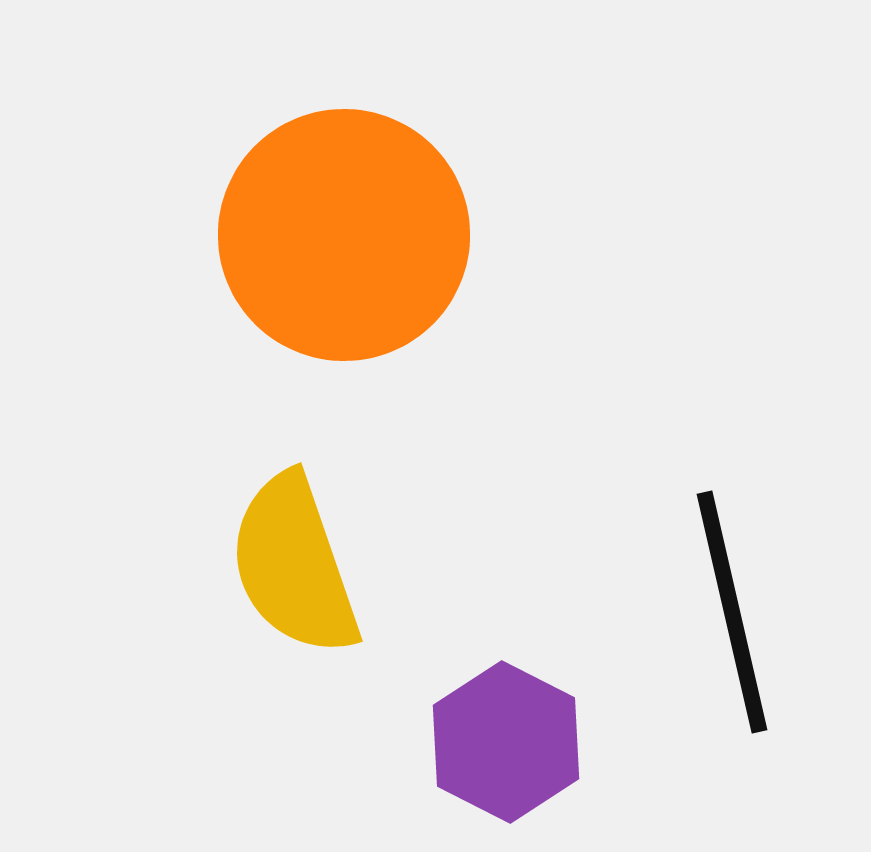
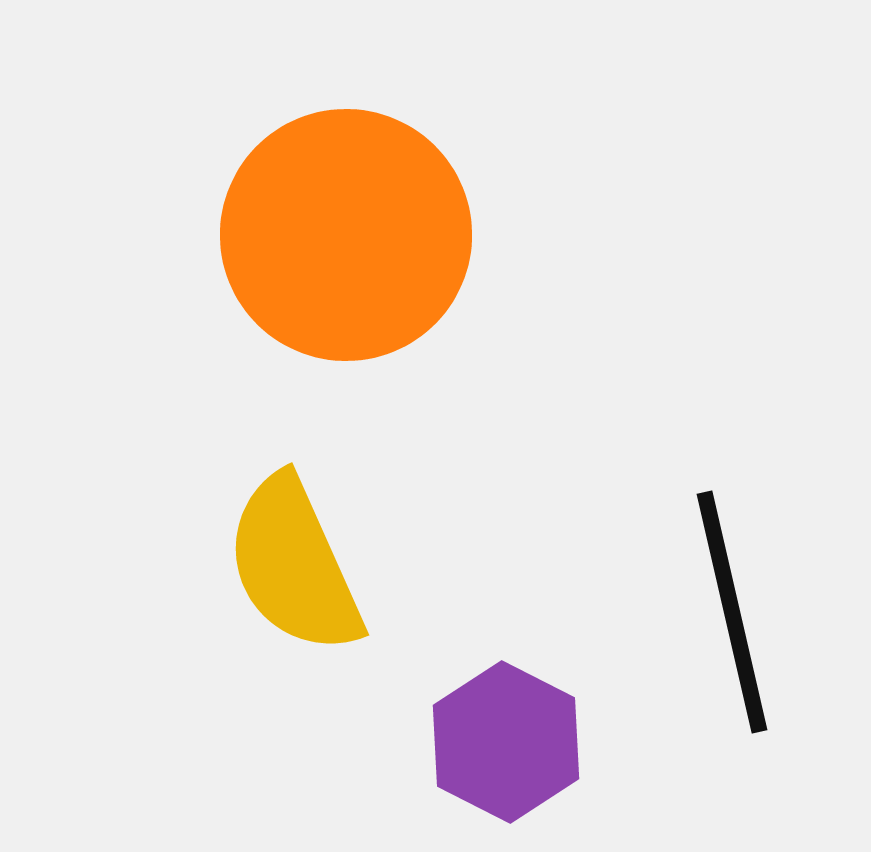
orange circle: moved 2 px right
yellow semicircle: rotated 5 degrees counterclockwise
